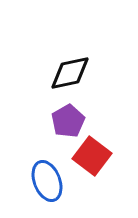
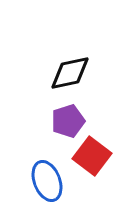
purple pentagon: rotated 12 degrees clockwise
